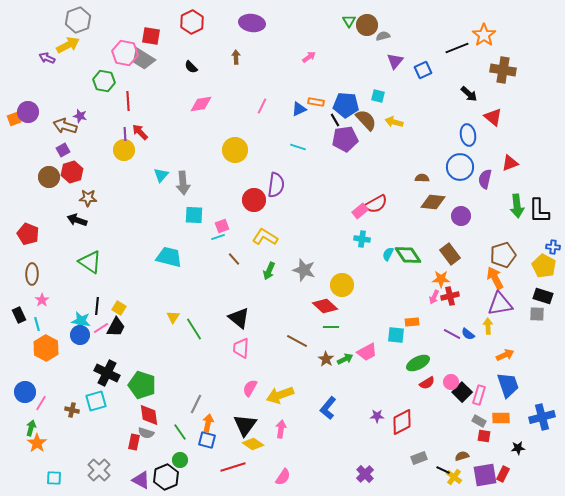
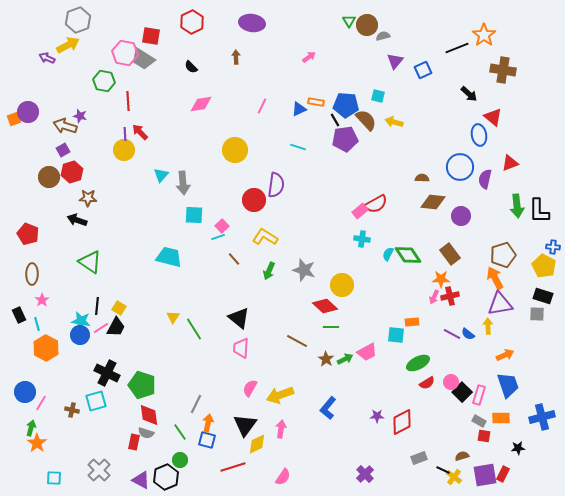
blue ellipse at (468, 135): moved 11 px right
pink square at (222, 226): rotated 24 degrees counterclockwise
yellow diamond at (253, 444): moved 4 px right; rotated 60 degrees counterclockwise
